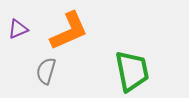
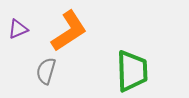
orange L-shape: rotated 9 degrees counterclockwise
green trapezoid: rotated 9 degrees clockwise
